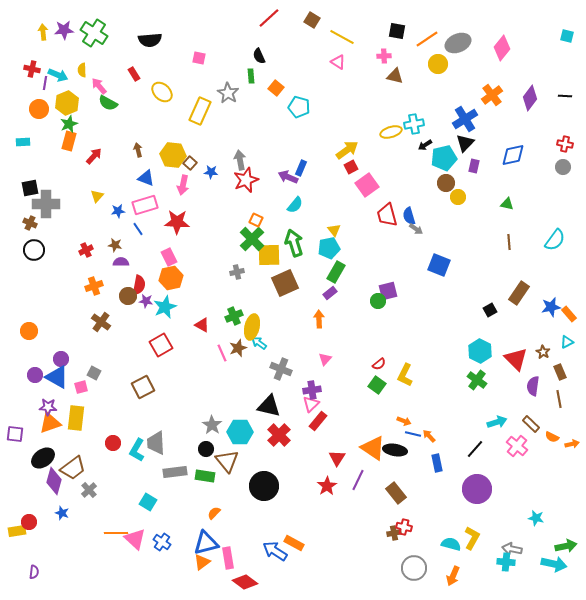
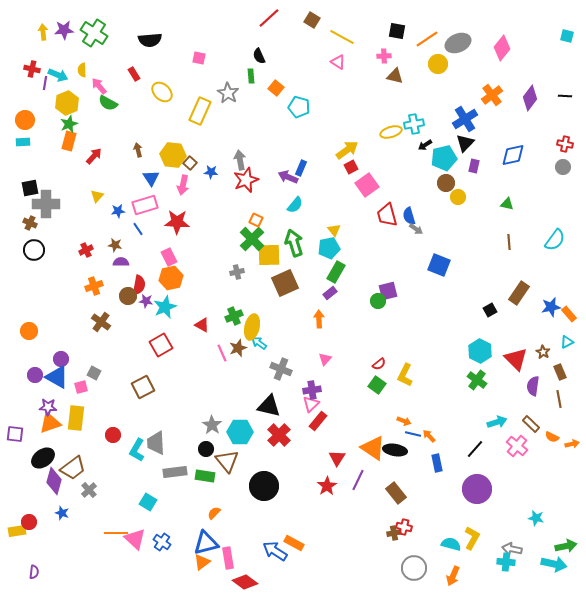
orange circle at (39, 109): moved 14 px left, 11 px down
blue triangle at (146, 178): moved 5 px right; rotated 36 degrees clockwise
red circle at (113, 443): moved 8 px up
